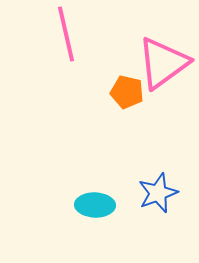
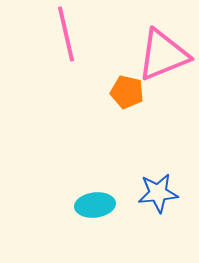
pink triangle: moved 8 px up; rotated 14 degrees clockwise
blue star: rotated 15 degrees clockwise
cyan ellipse: rotated 9 degrees counterclockwise
